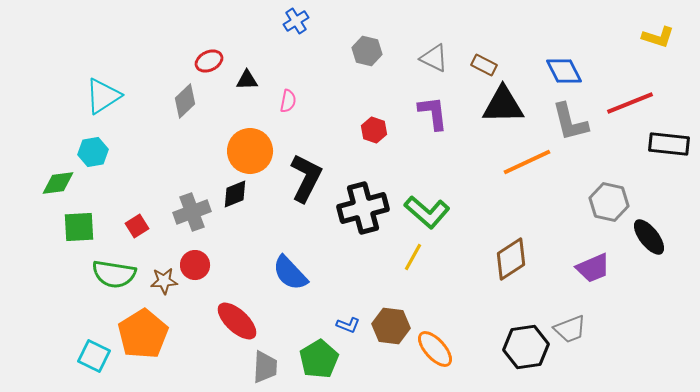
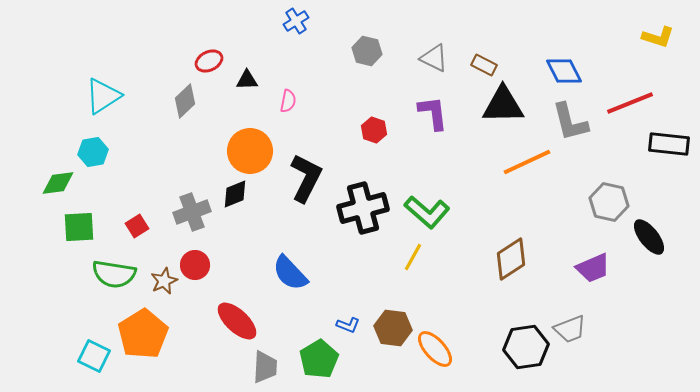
brown star at (164, 281): rotated 20 degrees counterclockwise
brown hexagon at (391, 326): moved 2 px right, 2 px down
